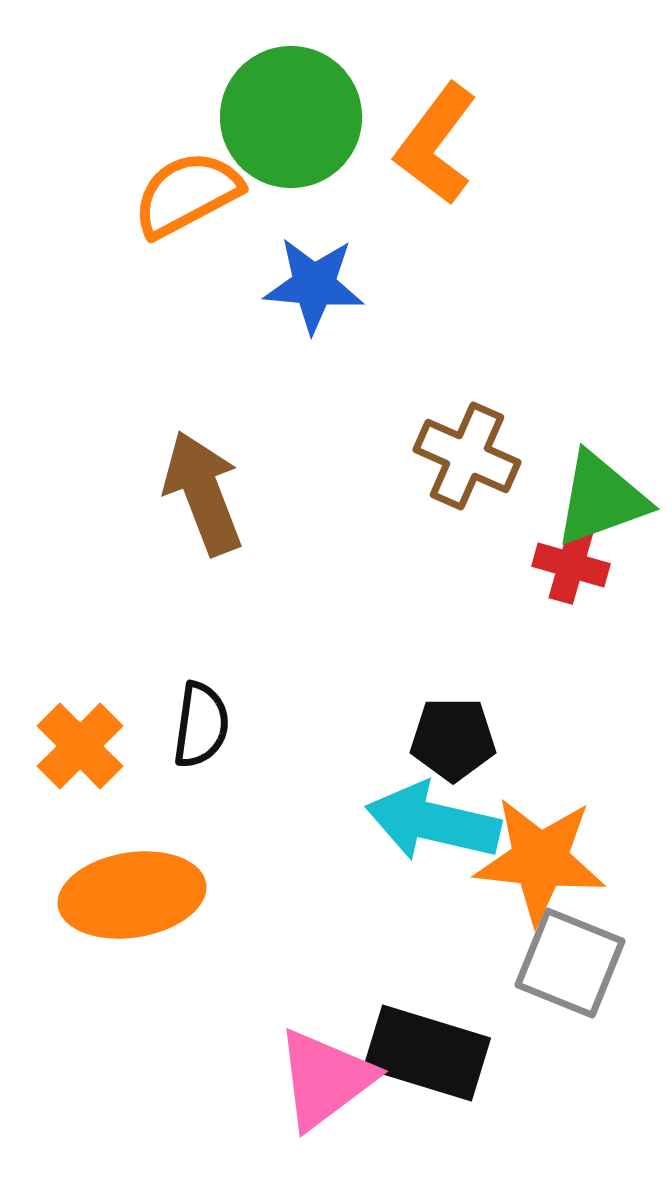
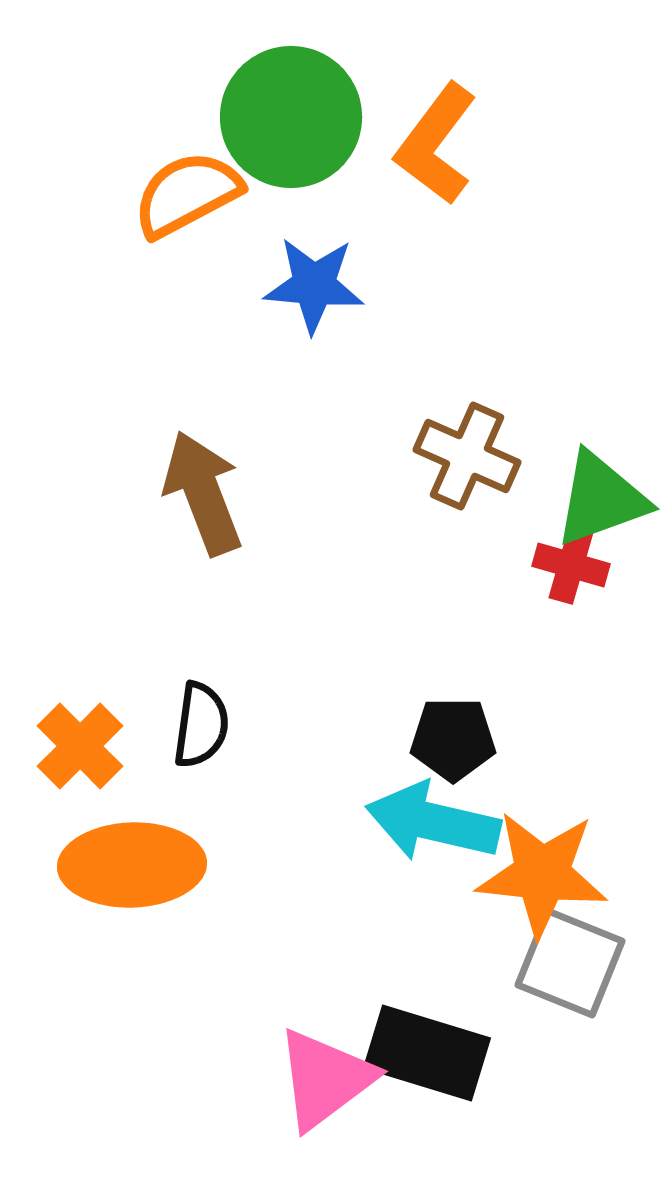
orange star: moved 2 px right, 14 px down
orange ellipse: moved 30 px up; rotated 7 degrees clockwise
